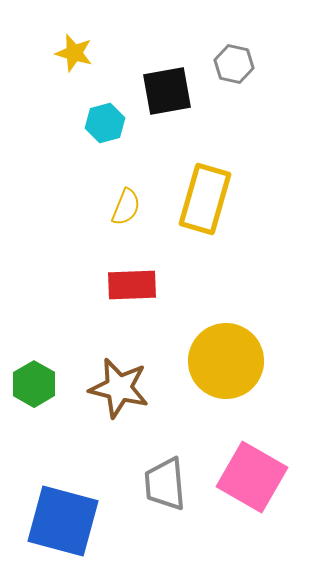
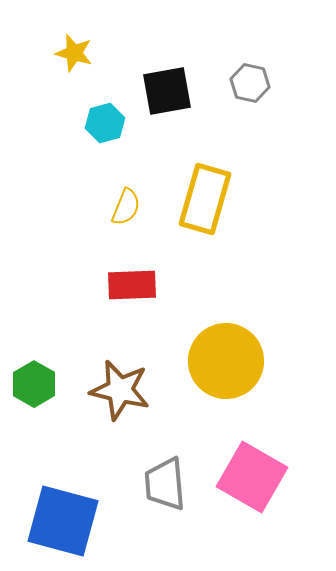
gray hexagon: moved 16 px right, 19 px down
brown star: moved 1 px right, 2 px down
